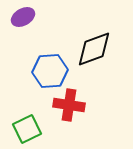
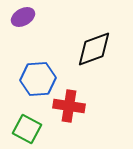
blue hexagon: moved 12 px left, 8 px down
red cross: moved 1 px down
green square: rotated 36 degrees counterclockwise
